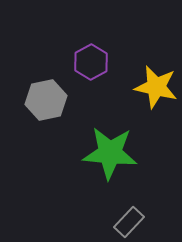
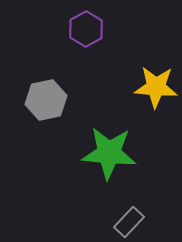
purple hexagon: moved 5 px left, 33 px up
yellow star: rotated 9 degrees counterclockwise
green star: moved 1 px left
